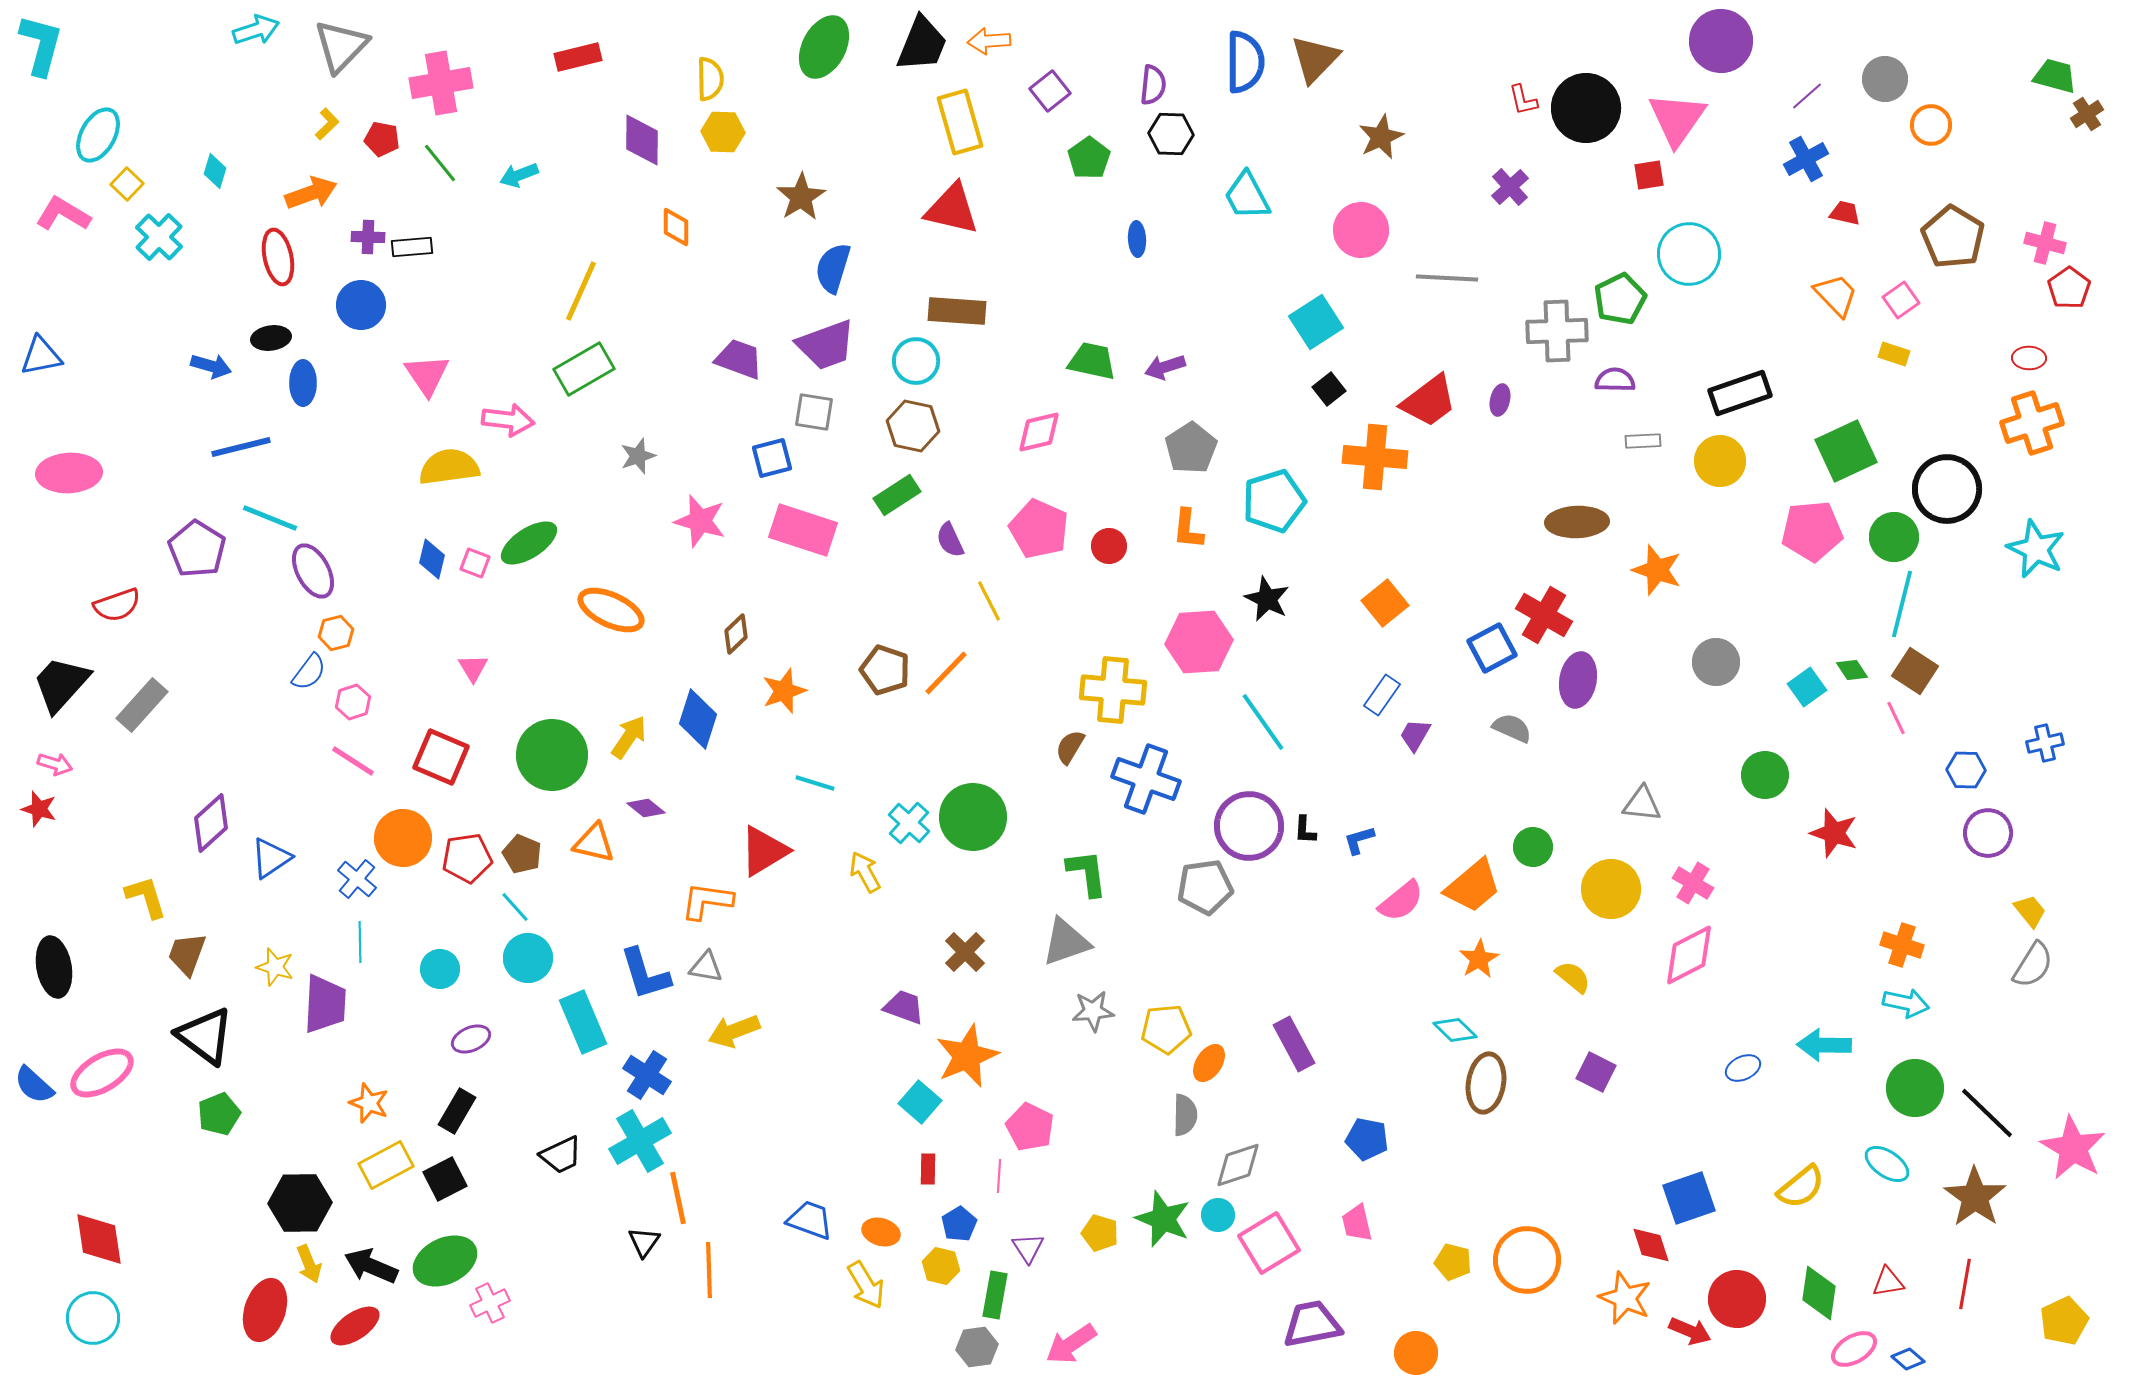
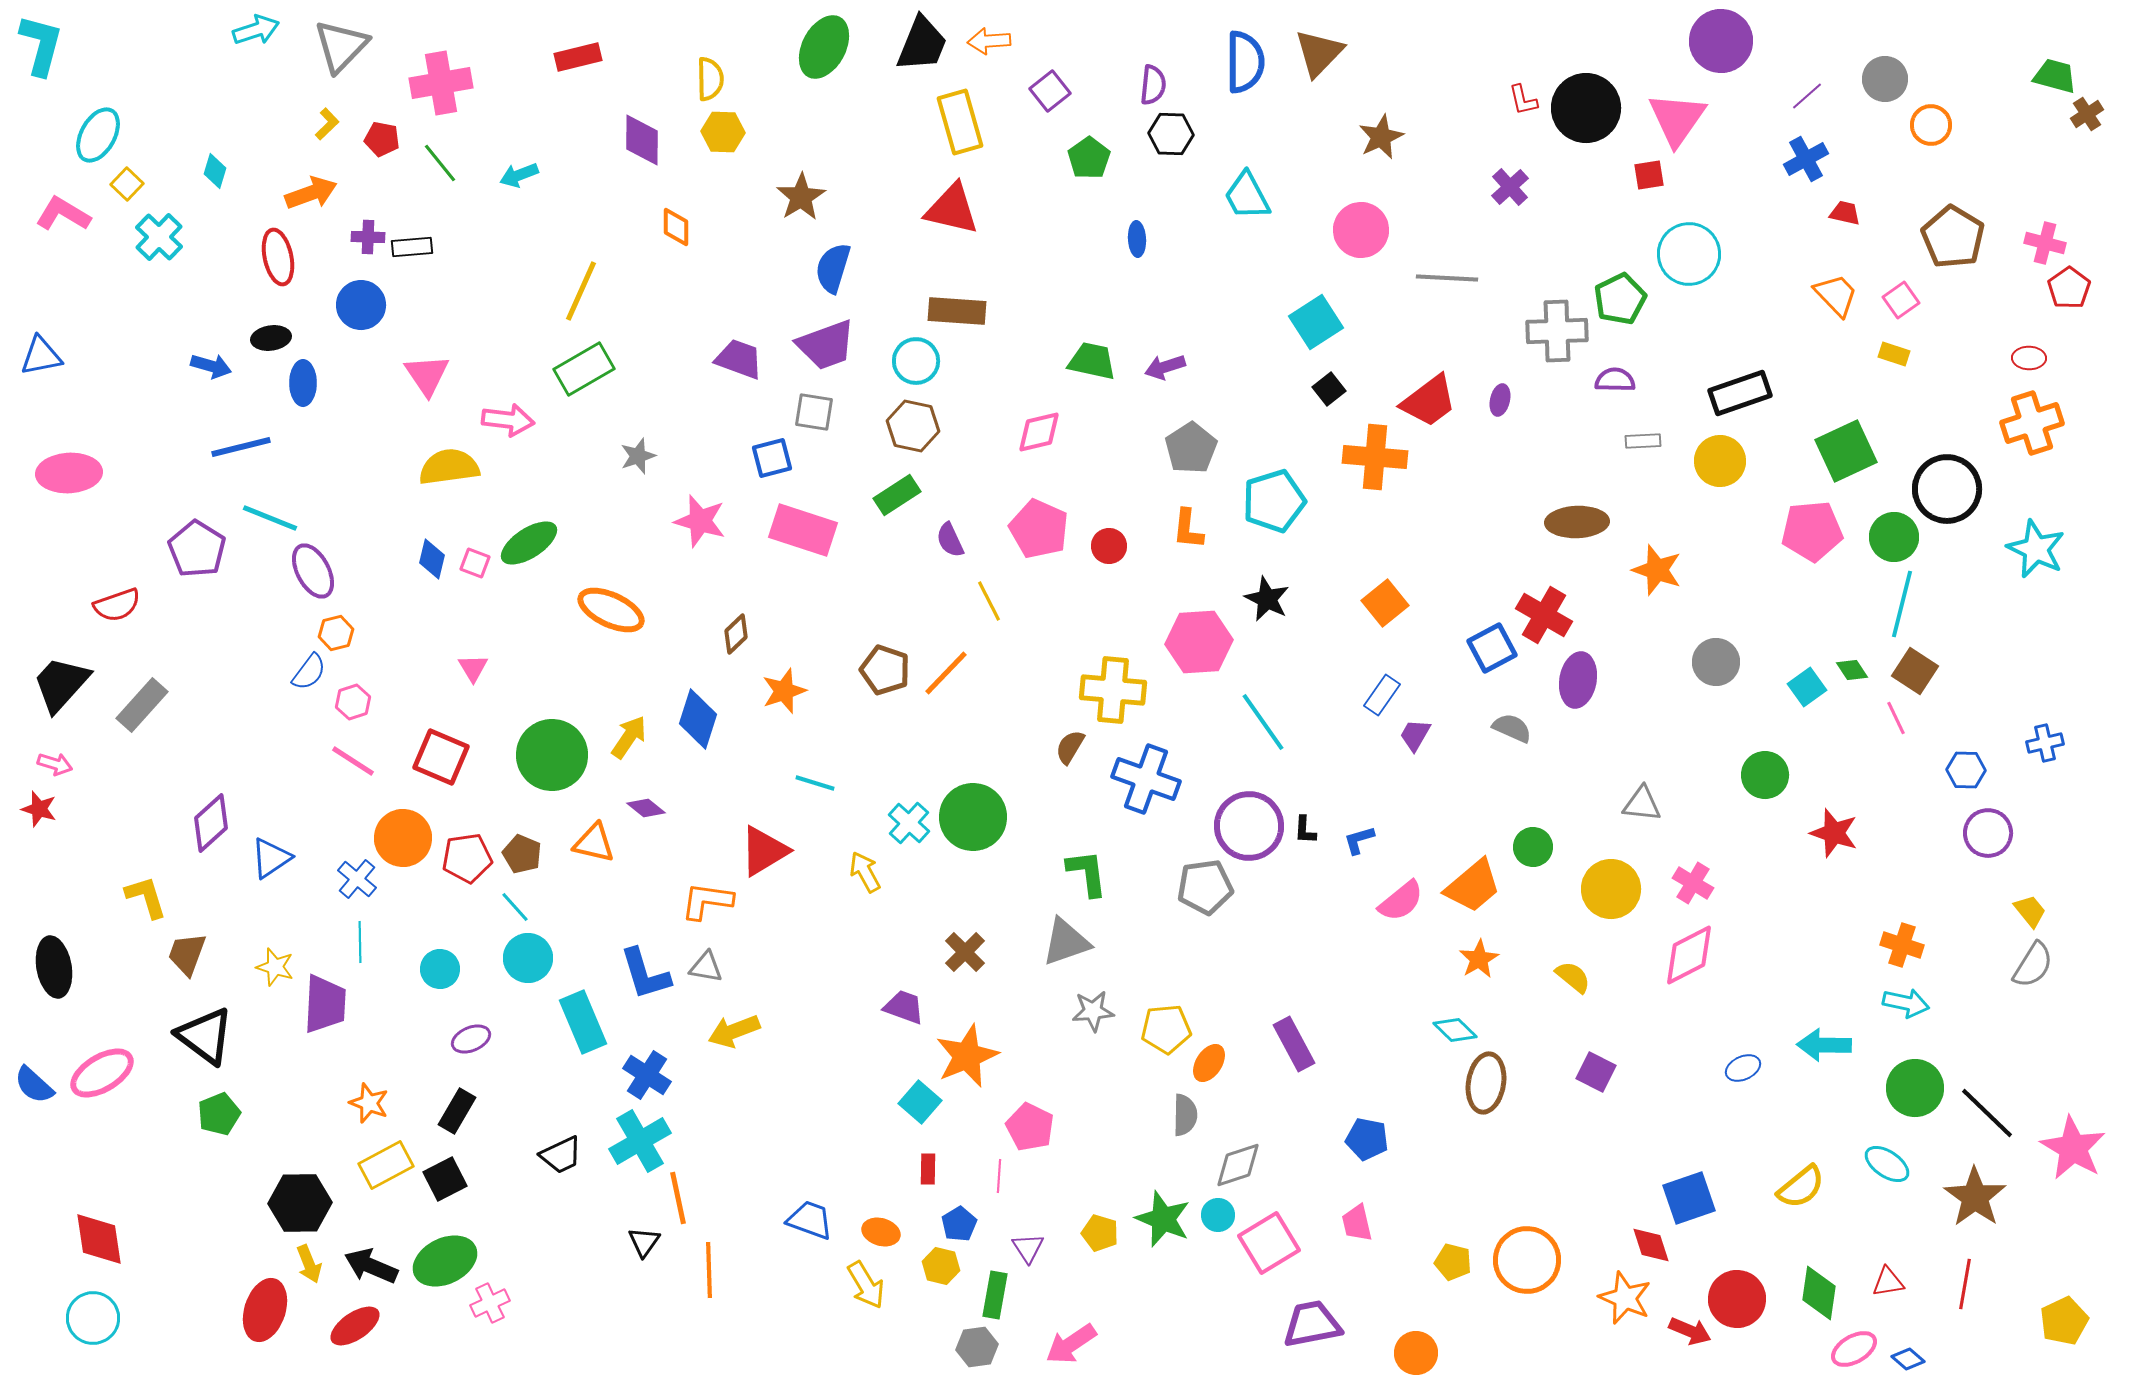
brown triangle at (1315, 59): moved 4 px right, 6 px up
